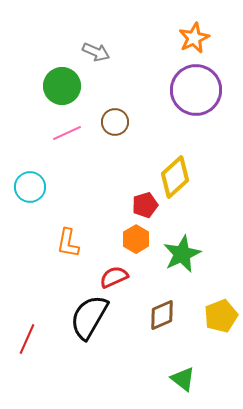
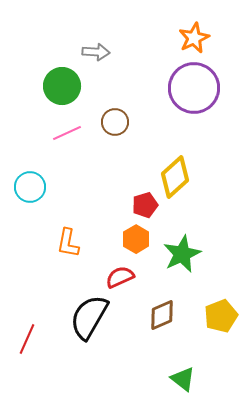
gray arrow: rotated 20 degrees counterclockwise
purple circle: moved 2 px left, 2 px up
red semicircle: moved 6 px right
